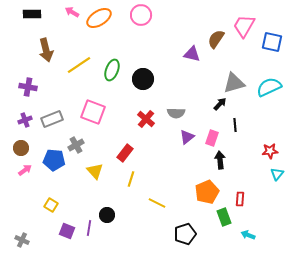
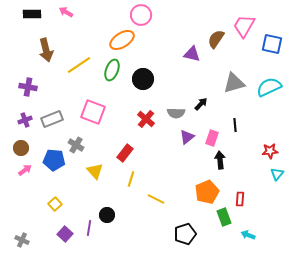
pink arrow at (72, 12): moved 6 px left
orange ellipse at (99, 18): moved 23 px right, 22 px down
blue square at (272, 42): moved 2 px down
black arrow at (220, 104): moved 19 px left
gray cross at (76, 145): rotated 28 degrees counterclockwise
yellow line at (157, 203): moved 1 px left, 4 px up
yellow square at (51, 205): moved 4 px right, 1 px up; rotated 16 degrees clockwise
purple square at (67, 231): moved 2 px left, 3 px down; rotated 21 degrees clockwise
